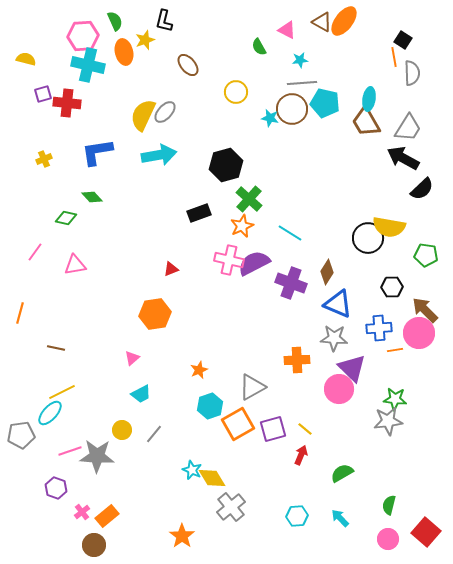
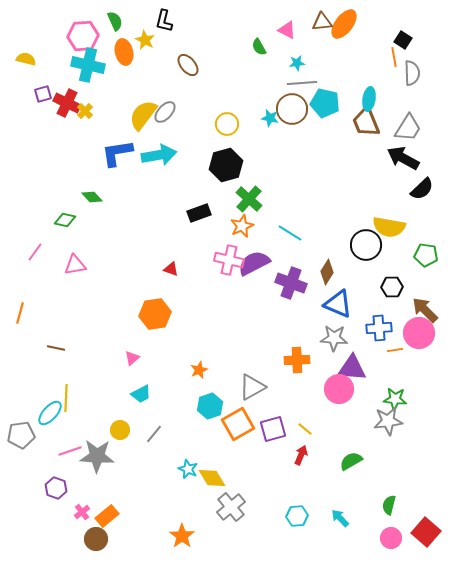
orange ellipse at (344, 21): moved 3 px down
brown triangle at (322, 22): rotated 35 degrees counterclockwise
yellow star at (145, 40): rotated 24 degrees counterclockwise
cyan star at (300, 60): moved 3 px left, 3 px down
yellow circle at (236, 92): moved 9 px left, 32 px down
red cross at (67, 103): rotated 20 degrees clockwise
yellow semicircle at (143, 115): rotated 12 degrees clockwise
brown trapezoid at (366, 122): rotated 8 degrees clockwise
blue L-shape at (97, 152): moved 20 px right, 1 px down
yellow cross at (44, 159): moved 41 px right, 48 px up; rotated 21 degrees counterclockwise
green diamond at (66, 218): moved 1 px left, 2 px down
black circle at (368, 238): moved 2 px left, 7 px down
red triangle at (171, 269): rotated 42 degrees clockwise
purple triangle at (352, 368): rotated 40 degrees counterclockwise
yellow line at (62, 392): moved 4 px right, 6 px down; rotated 60 degrees counterclockwise
yellow circle at (122, 430): moved 2 px left
cyan star at (192, 470): moved 4 px left, 1 px up
green semicircle at (342, 473): moved 9 px right, 12 px up
pink circle at (388, 539): moved 3 px right, 1 px up
brown circle at (94, 545): moved 2 px right, 6 px up
